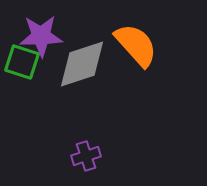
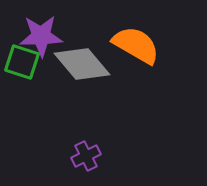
orange semicircle: rotated 18 degrees counterclockwise
gray diamond: rotated 68 degrees clockwise
purple cross: rotated 8 degrees counterclockwise
